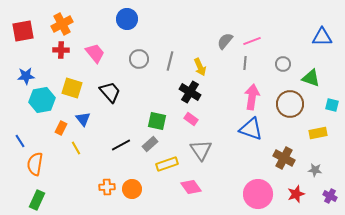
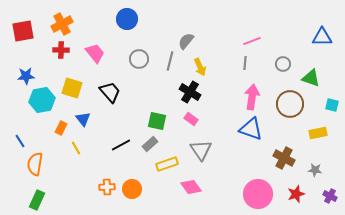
gray semicircle at (225, 41): moved 39 px left
